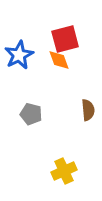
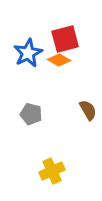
blue star: moved 9 px right, 2 px up
orange diamond: rotated 40 degrees counterclockwise
brown semicircle: rotated 25 degrees counterclockwise
yellow cross: moved 12 px left
